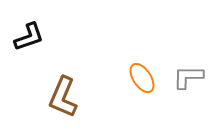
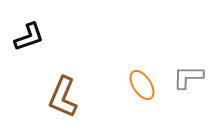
orange ellipse: moved 7 px down
